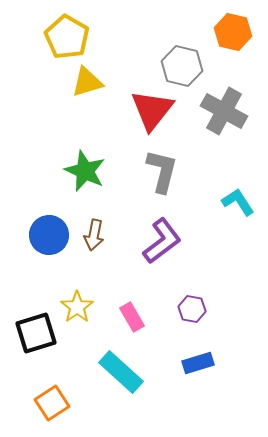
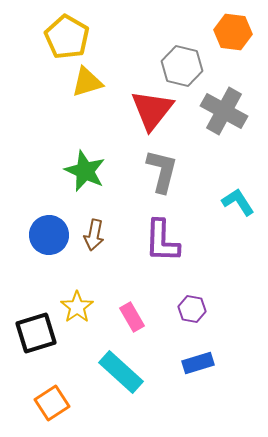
orange hexagon: rotated 6 degrees counterclockwise
purple L-shape: rotated 129 degrees clockwise
